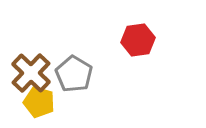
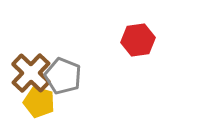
gray pentagon: moved 11 px left, 2 px down; rotated 9 degrees counterclockwise
